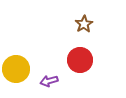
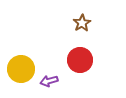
brown star: moved 2 px left, 1 px up
yellow circle: moved 5 px right
